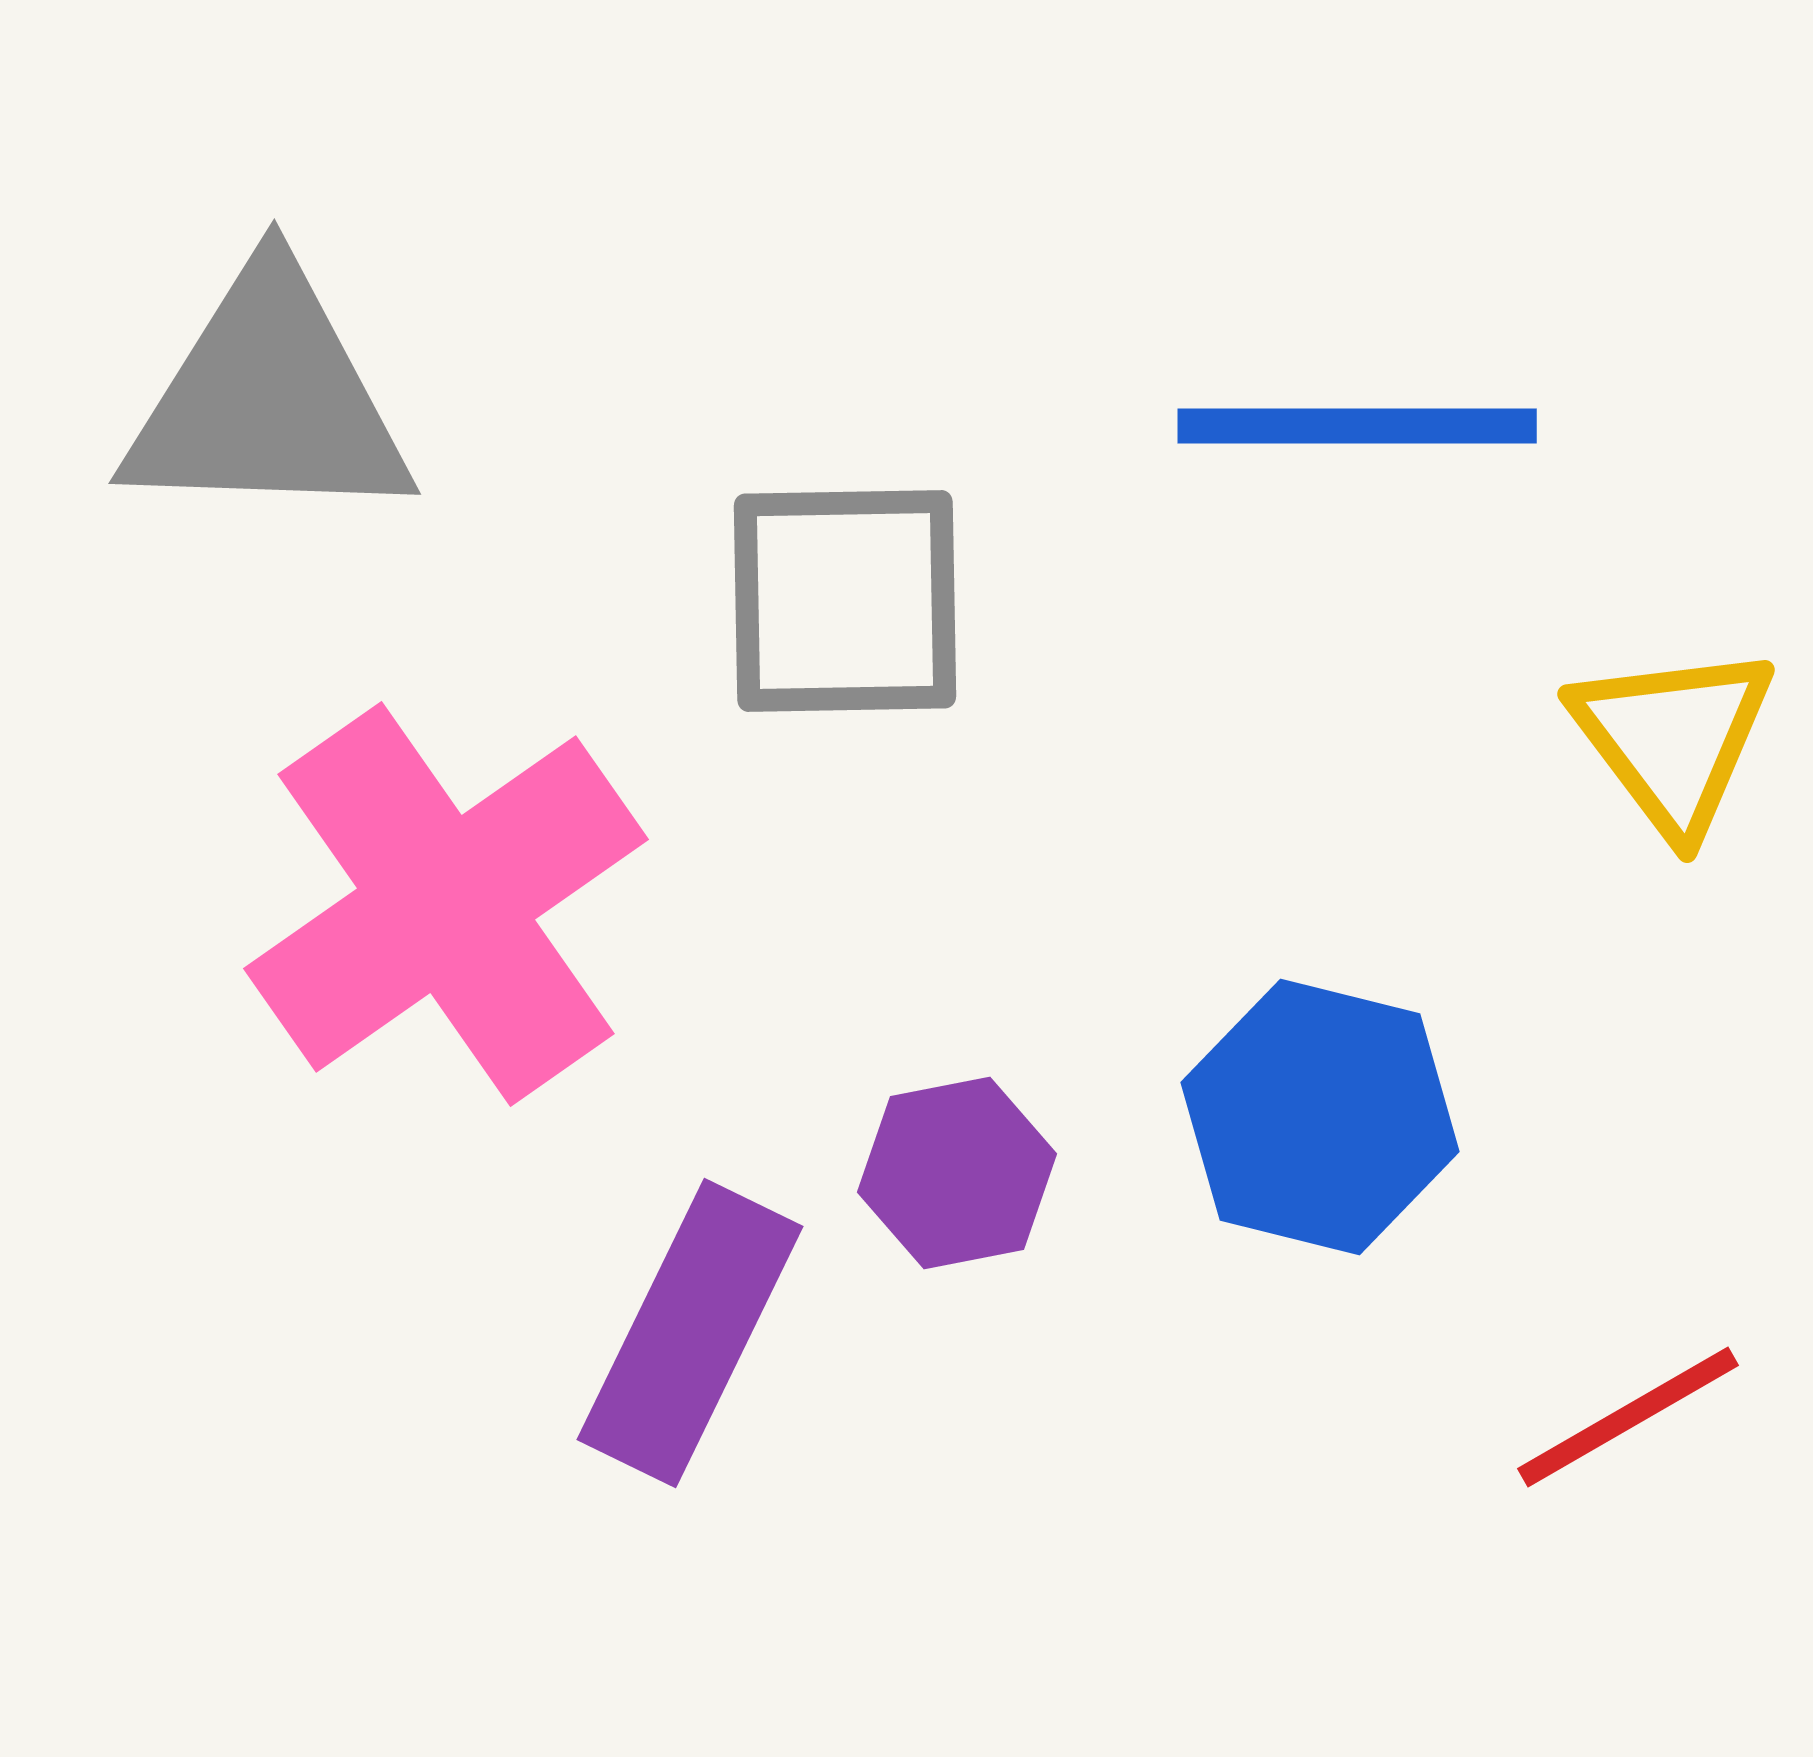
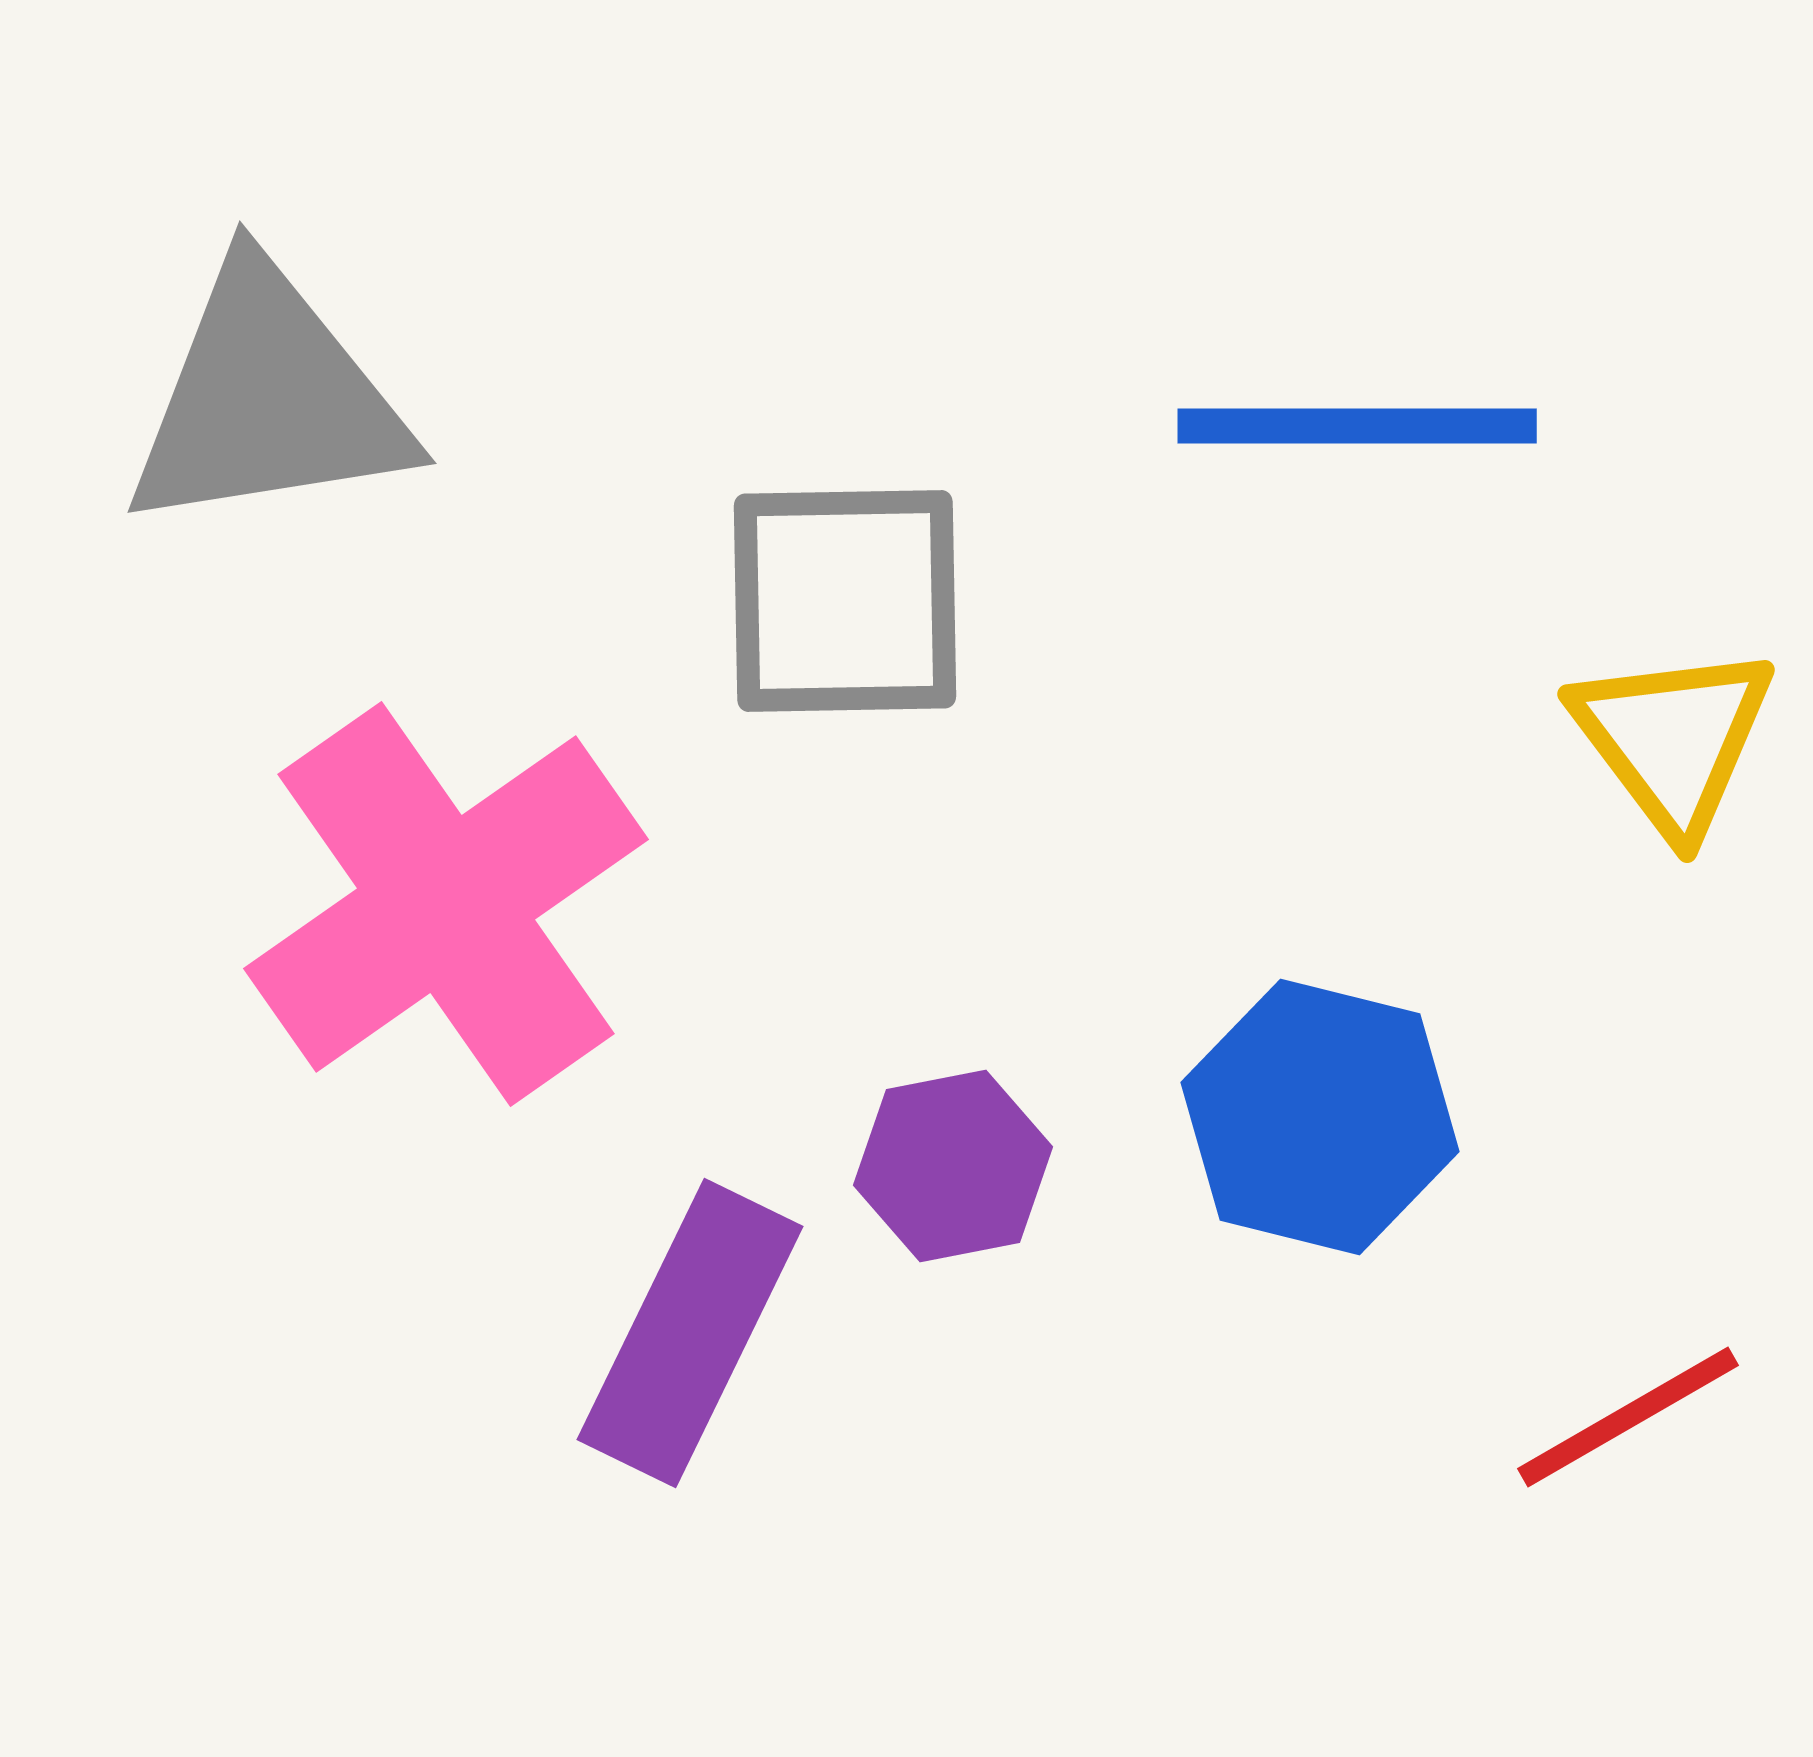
gray triangle: rotated 11 degrees counterclockwise
purple hexagon: moved 4 px left, 7 px up
